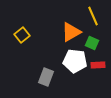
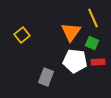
yellow line: moved 2 px down
orange triangle: rotated 25 degrees counterclockwise
red rectangle: moved 3 px up
